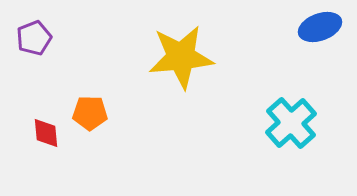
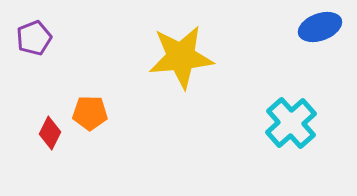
red diamond: moved 4 px right; rotated 32 degrees clockwise
